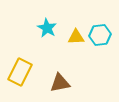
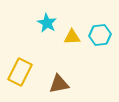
cyan star: moved 5 px up
yellow triangle: moved 4 px left
brown triangle: moved 1 px left, 1 px down
